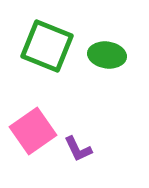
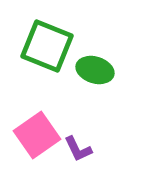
green ellipse: moved 12 px left, 15 px down; rotated 9 degrees clockwise
pink square: moved 4 px right, 4 px down
